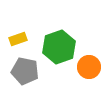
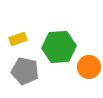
green hexagon: rotated 16 degrees clockwise
